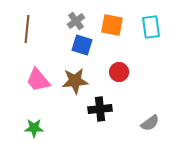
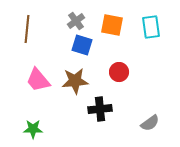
green star: moved 1 px left, 1 px down
